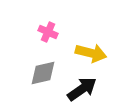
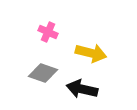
gray diamond: rotated 32 degrees clockwise
black arrow: rotated 132 degrees counterclockwise
